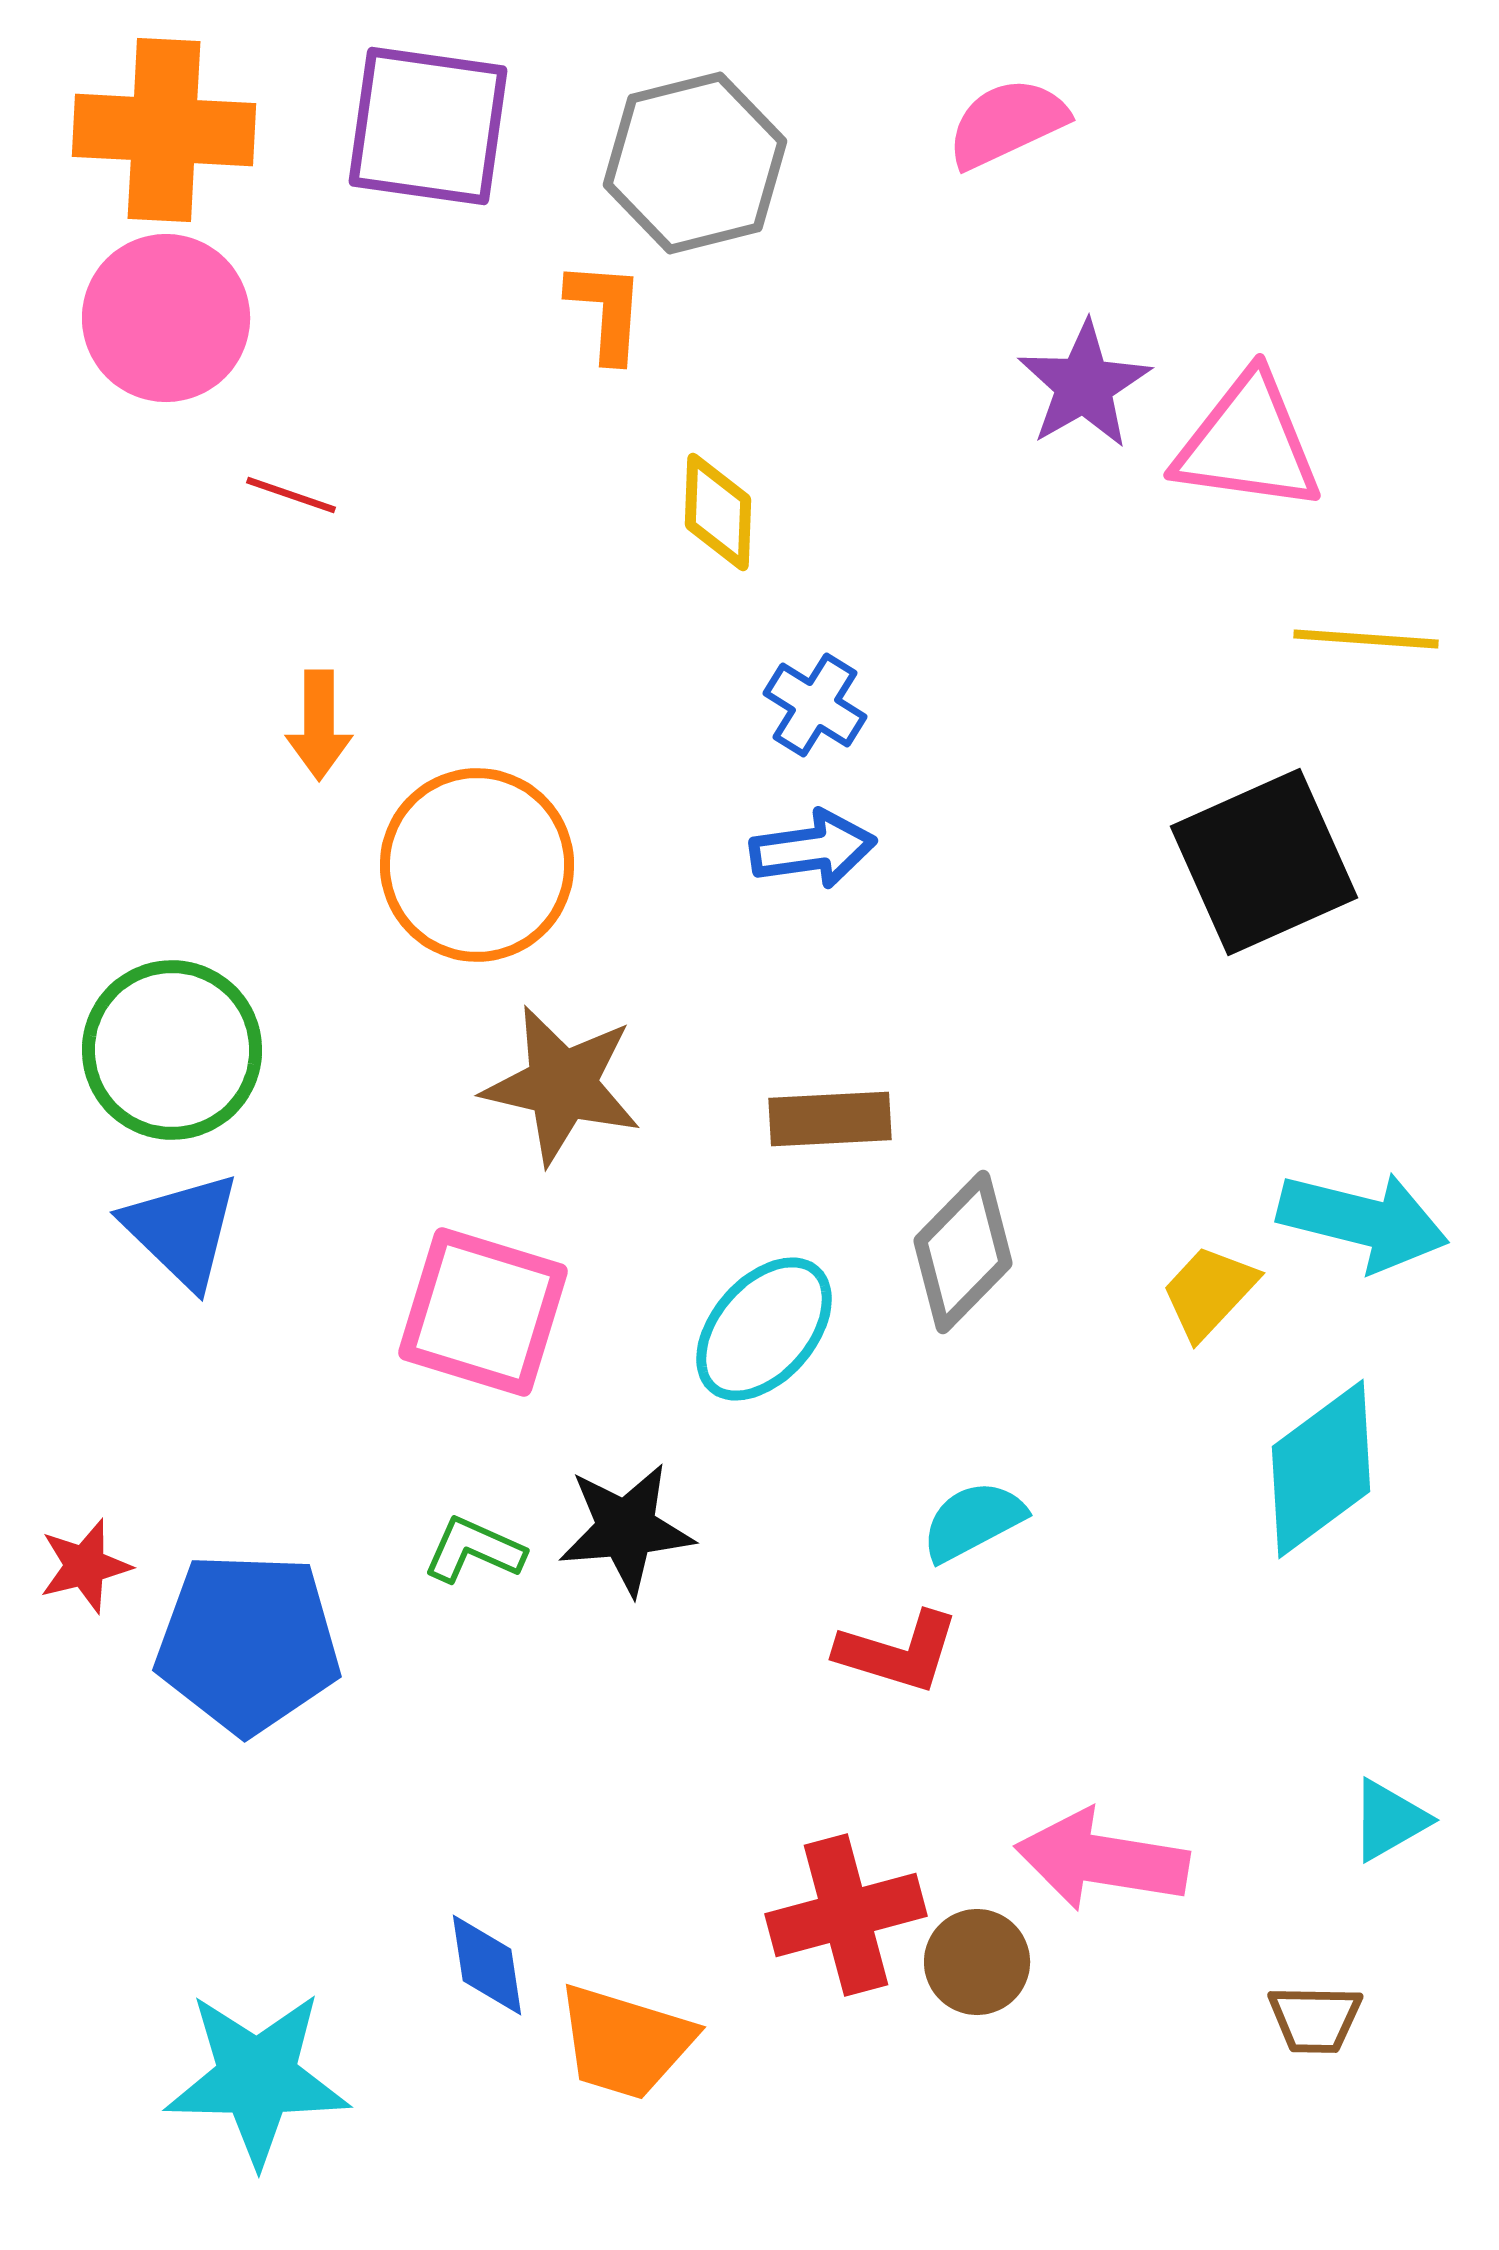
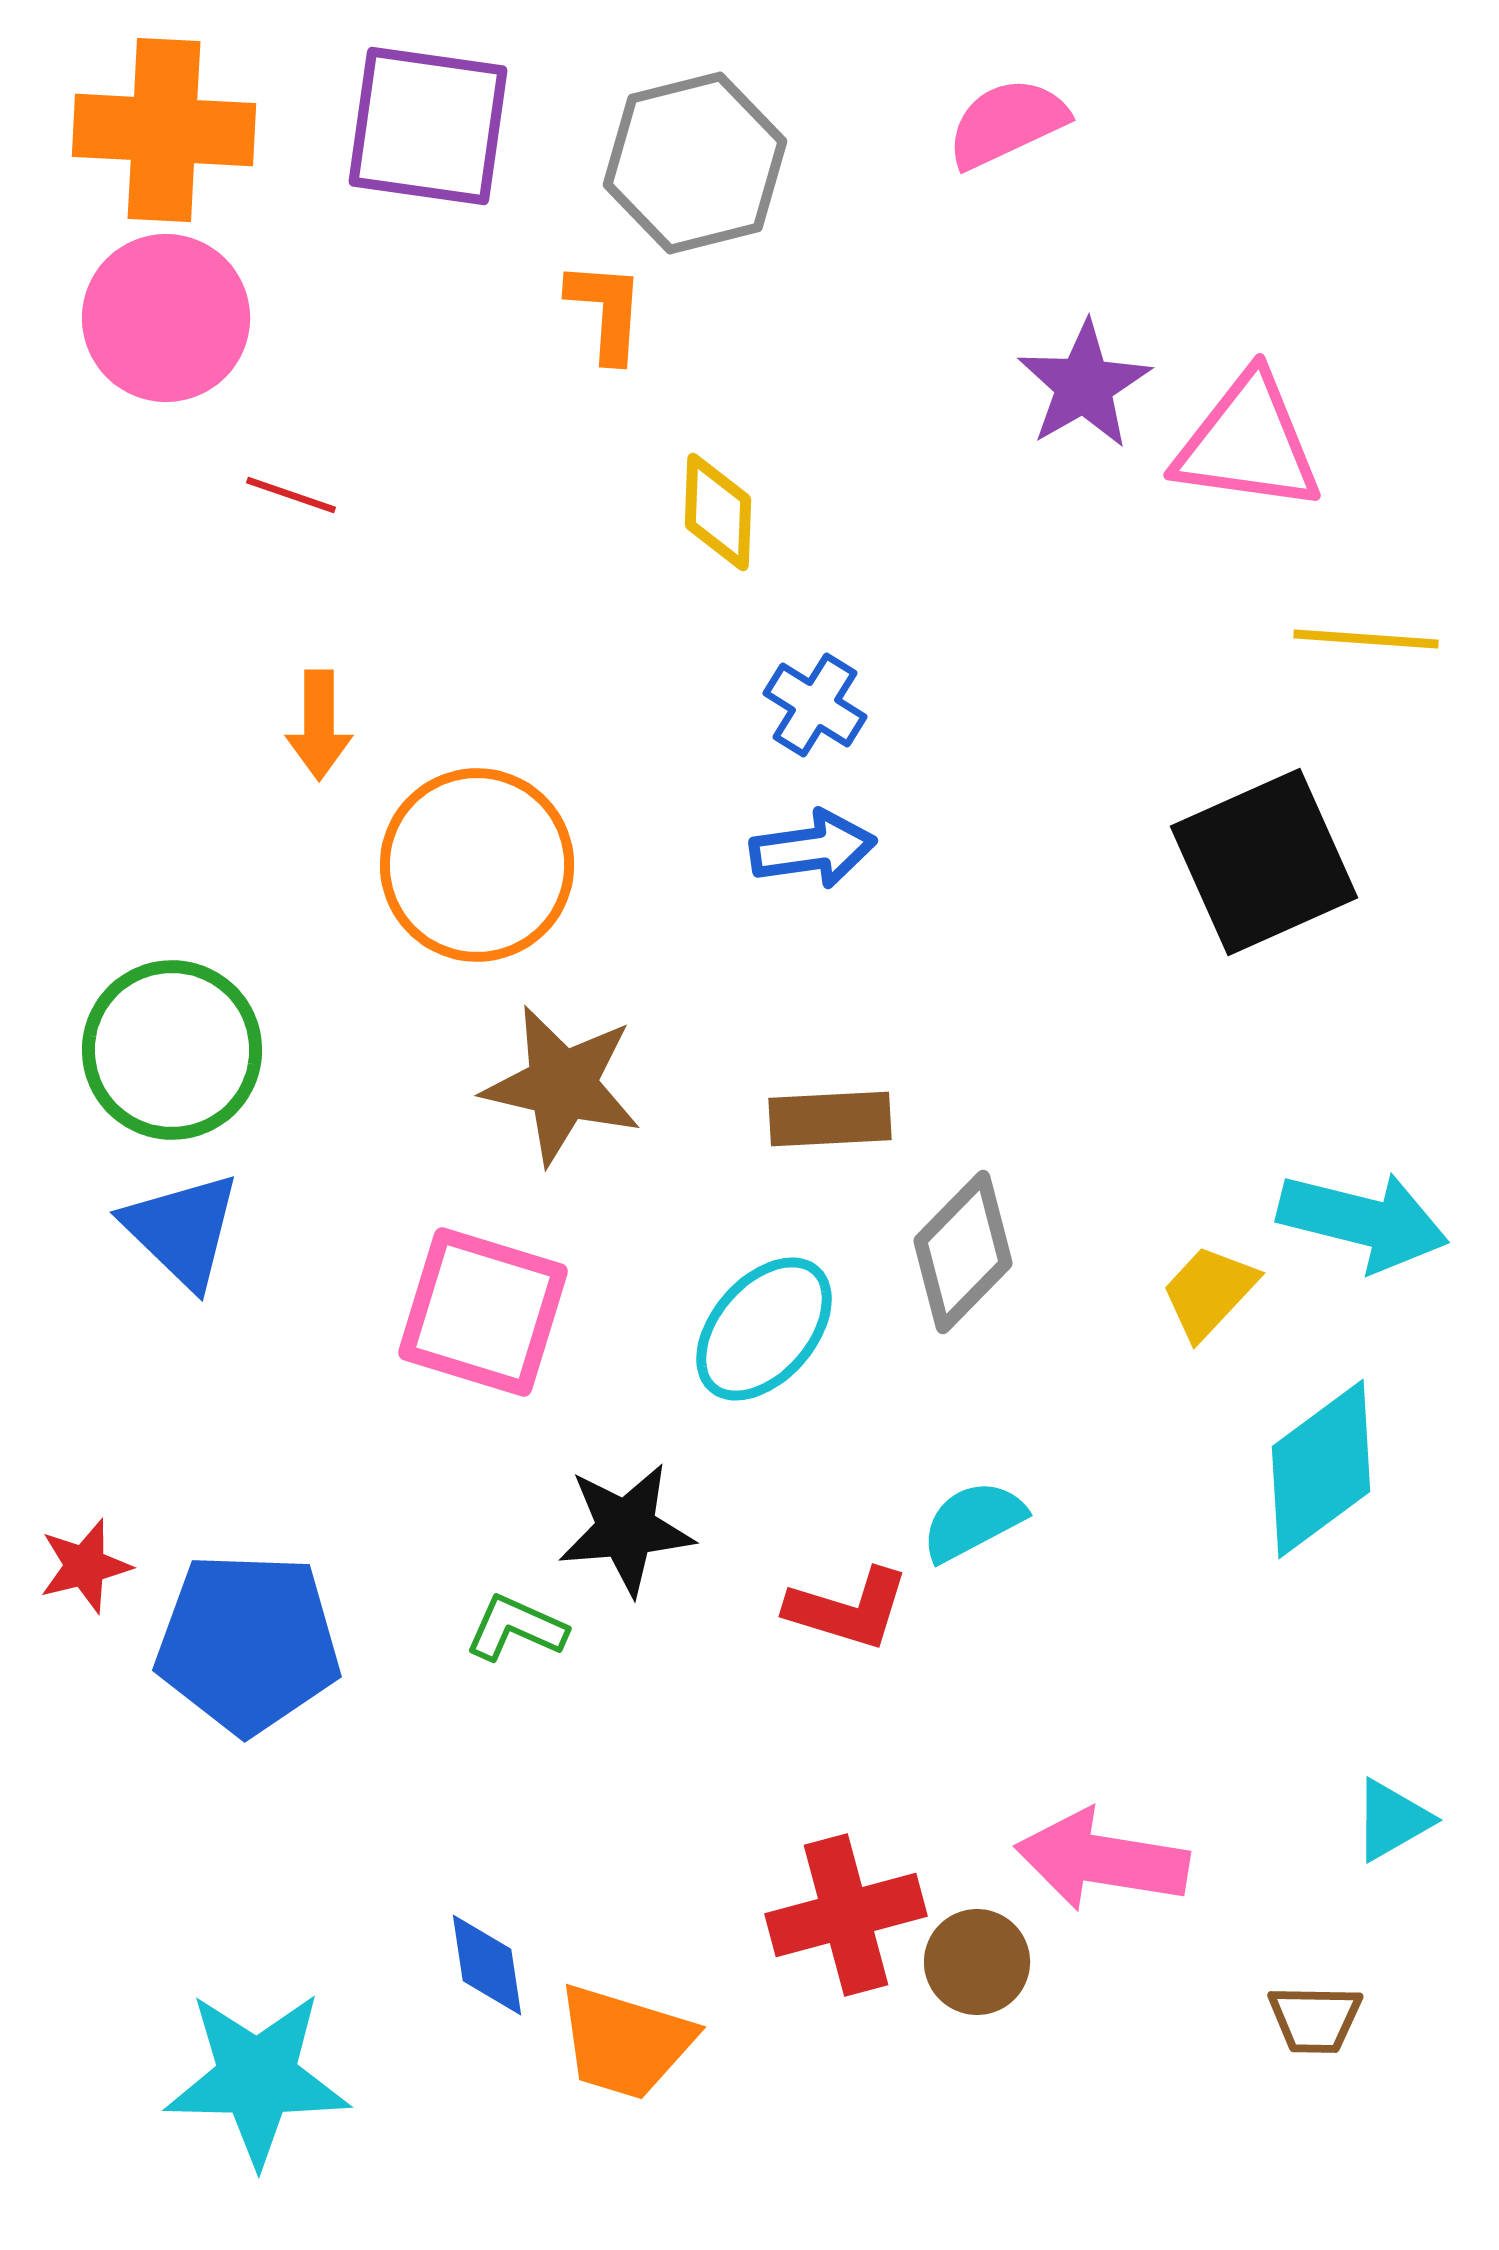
green L-shape: moved 42 px right, 78 px down
red L-shape: moved 50 px left, 43 px up
cyan triangle: moved 3 px right
